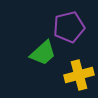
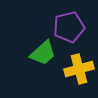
yellow cross: moved 6 px up
